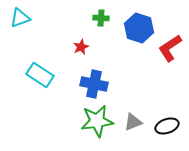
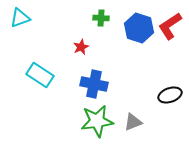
red L-shape: moved 22 px up
black ellipse: moved 3 px right, 31 px up
